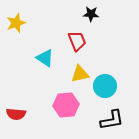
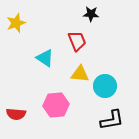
yellow triangle: rotated 18 degrees clockwise
pink hexagon: moved 10 px left
